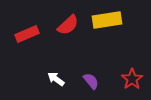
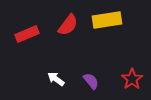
red semicircle: rotated 10 degrees counterclockwise
